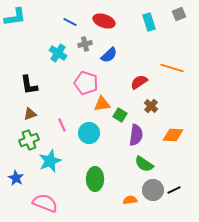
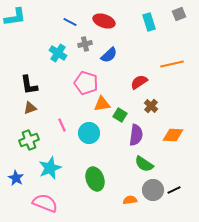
orange line: moved 4 px up; rotated 30 degrees counterclockwise
brown triangle: moved 6 px up
cyan star: moved 7 px down
green ellipse: rotated 20 degrees counterclockwise
